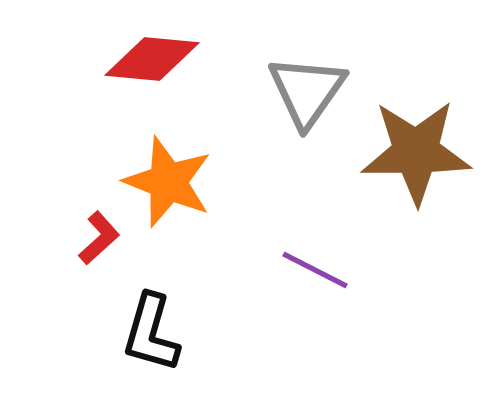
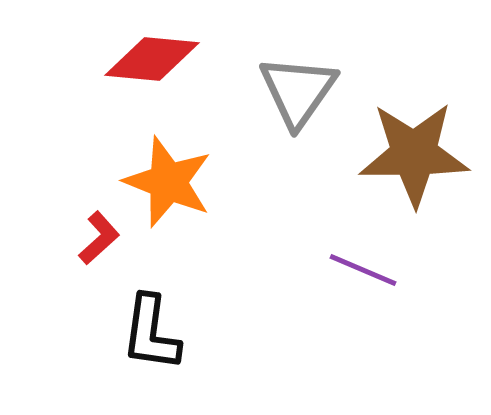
gray triangle: moved 9 px left
brown star: moved 2 px left, 2 px down
purple line: moved 48 px right; rotated 4 degrees counterclockwise
black L-shape: rotated 8 degrees counterclockwise
